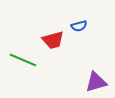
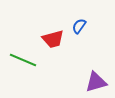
blue semicircle: rotated 140 degrees clockwise
red trapezoid: moved 1 px up
